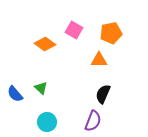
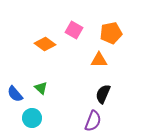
cyan circle: moved 15 px left, 4 px up
